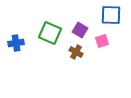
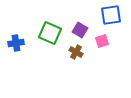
blue square: rotated 10 degrees counterclockwise
